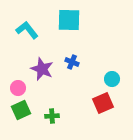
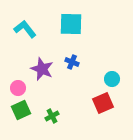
cyan square: moved 2 px right, 4 px down
cyan L-shape: moved 2 px left, 1 px up
green cross: rotated 24 degrees counterclockwise
